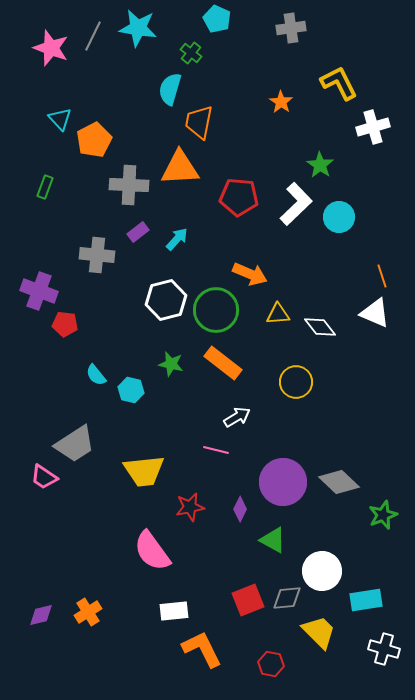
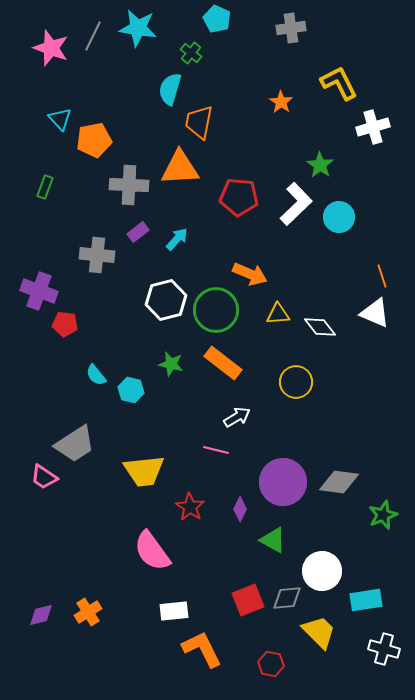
orange pentagon at (94, 140): rotated 16 degrees clockwise
gray diamond at (339, 482): rotated 36 degrees counterclockwise
red star at (190, 507): rotated 28 degrees counterclockwise
